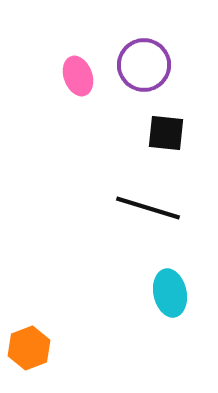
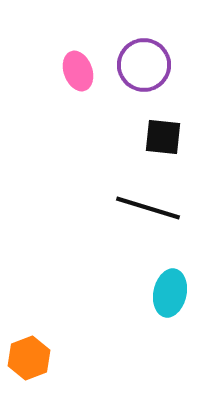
pink ellipse: moved 5 px up
black square: moved 3 px left, 4 px down
cyan ellipse: rotated 24 degrees clockwise
orange hexagon: moved 10 px down
